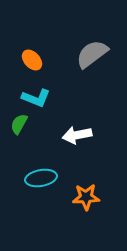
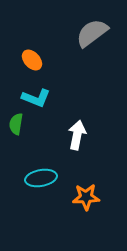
gray semicircle: moved 21 px up
green semicircle: moved 3 px left; rotated 20 degrees counterclockwise
white arrow: rotated 112 degrees clockwise
